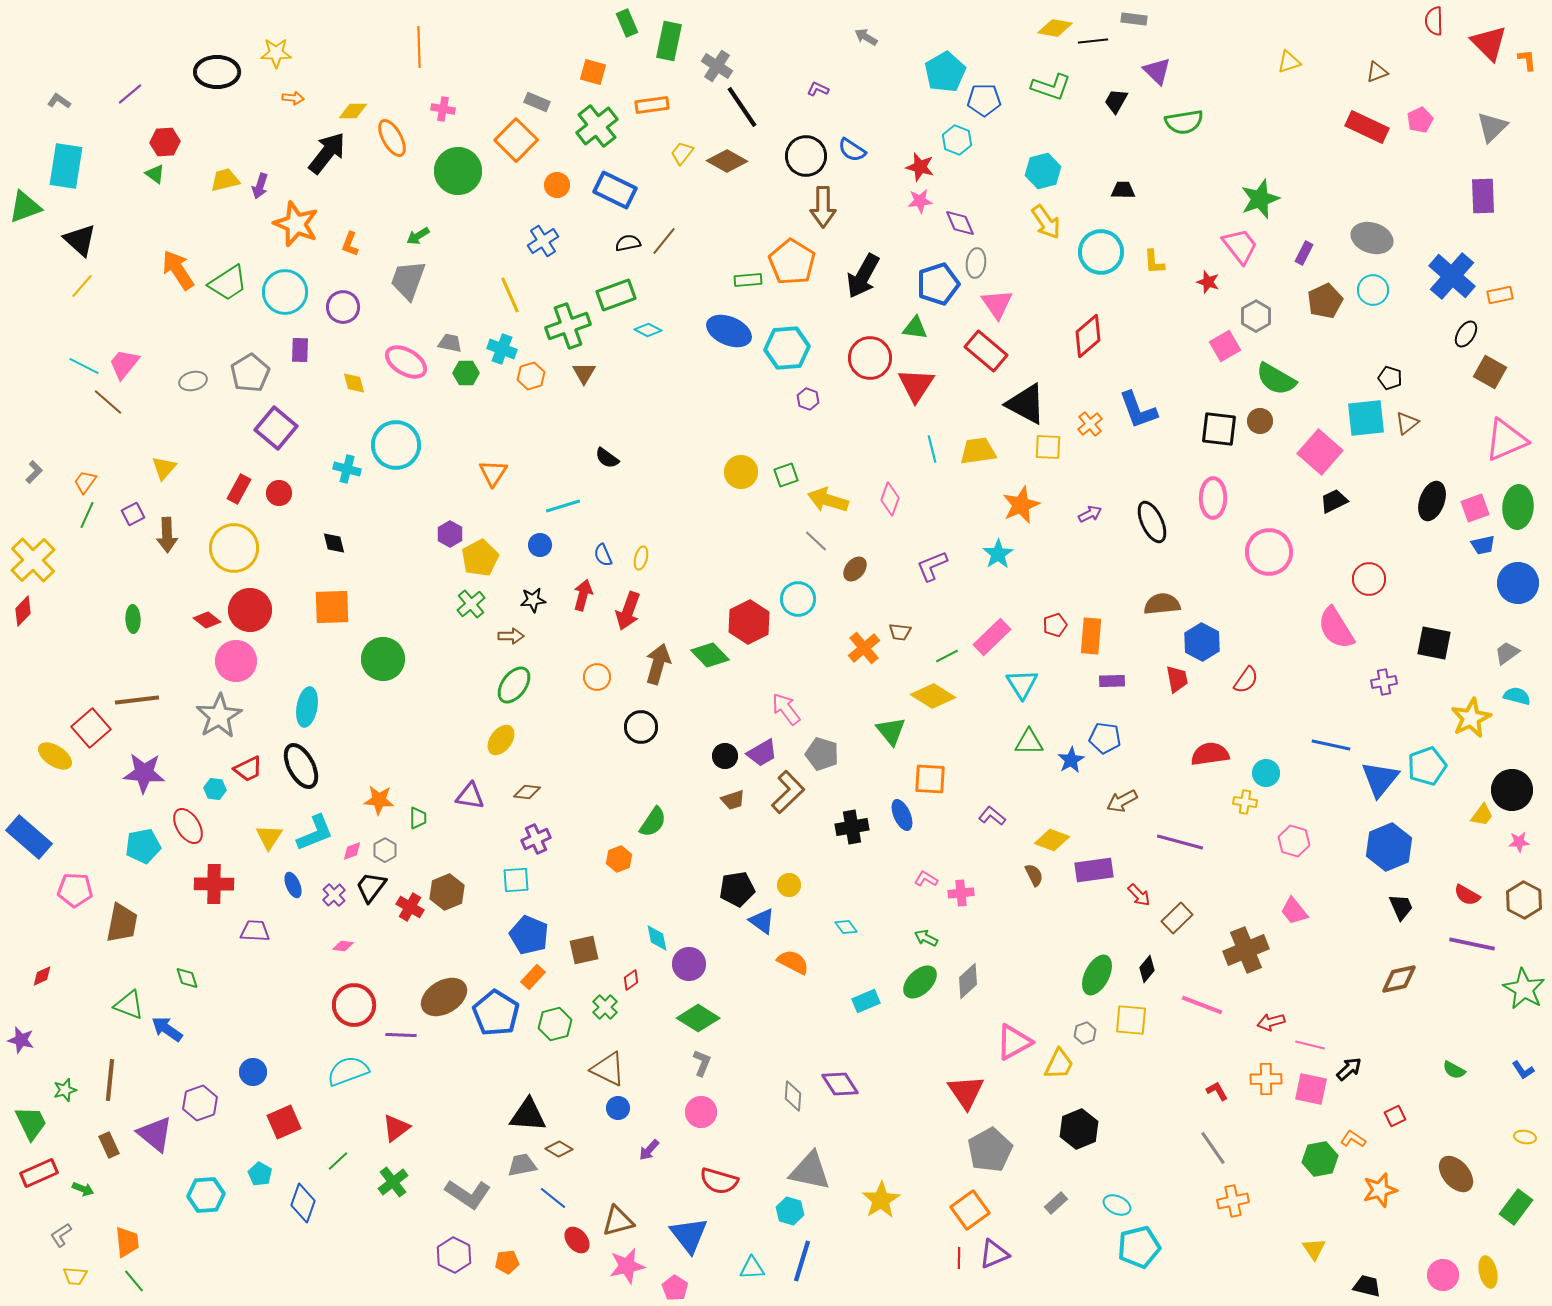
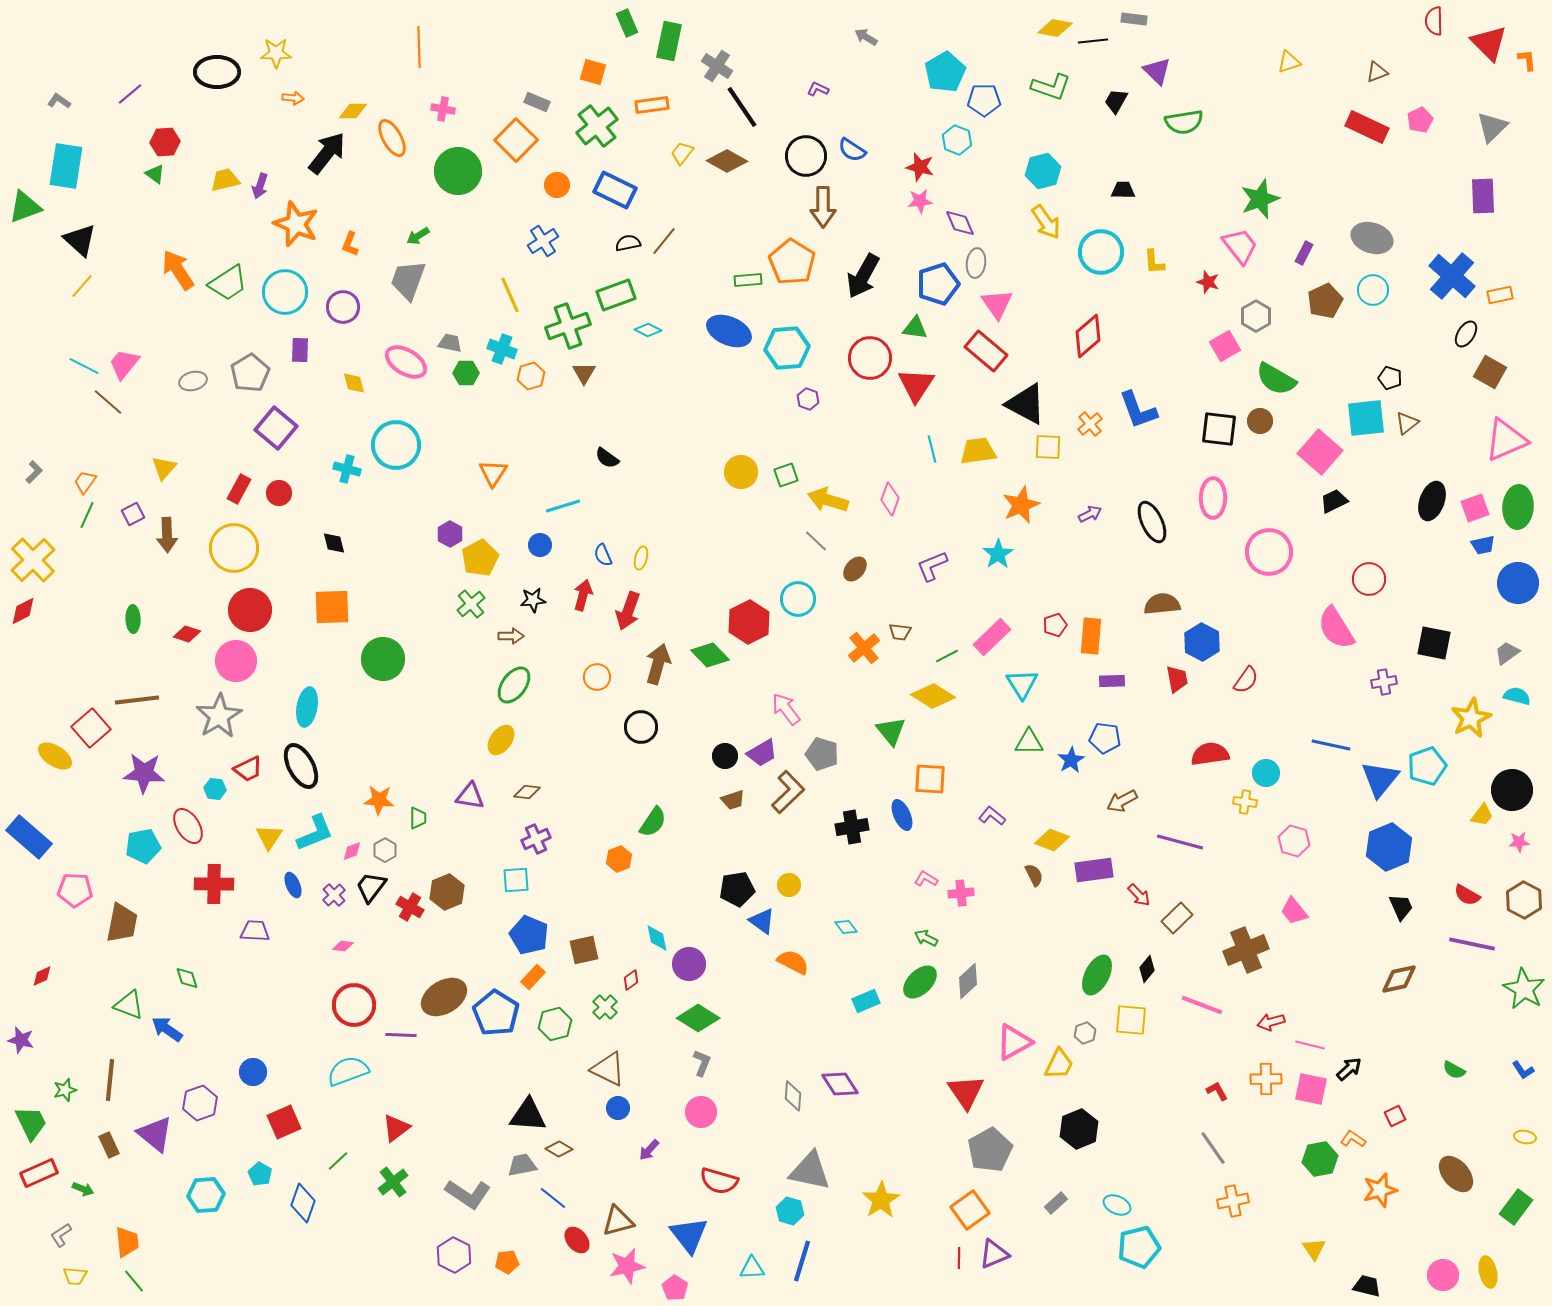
red diamond at (23, 611): rotated 20 degrees clockwise
red diamond at (207, 620): moved 20 px left, 14 px down; rotated 20 degrees counterclockwise
